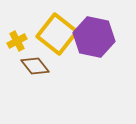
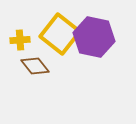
yellow square: moved 3 px right
yellow cross: moved 3 px right, 1 px up; rotated 24 degrees clockwise
